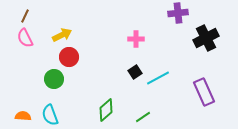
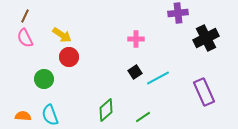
yellow arrow: rotated 60 degrees clockwise
green circle: moved 10 px left
